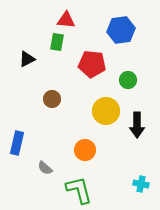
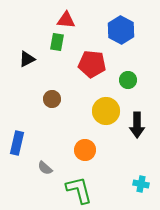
blue hexagon: rotated 24 degrees counterclockwise
